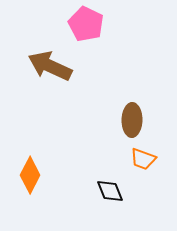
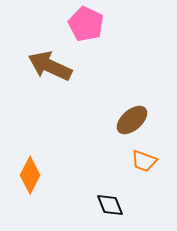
brown ellipse: rotated 48 degrees clockwise
orange trapezoid: moved 1 px right, 2 px down
black diamond: moved 14 px down
